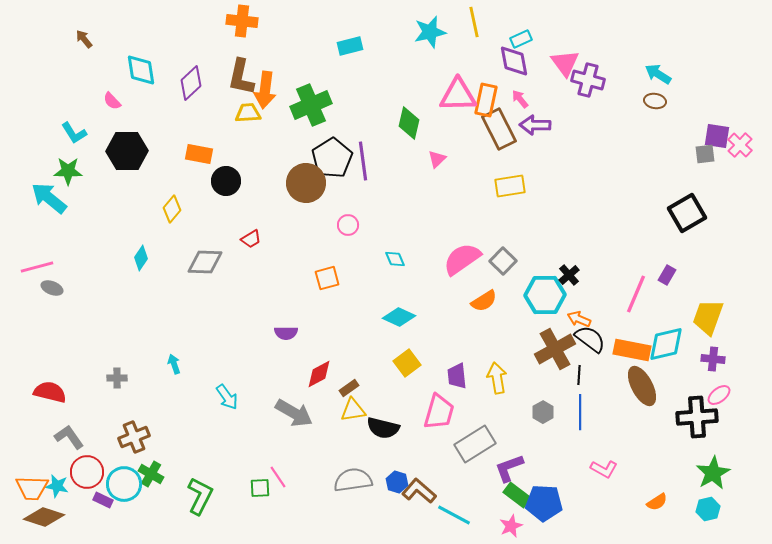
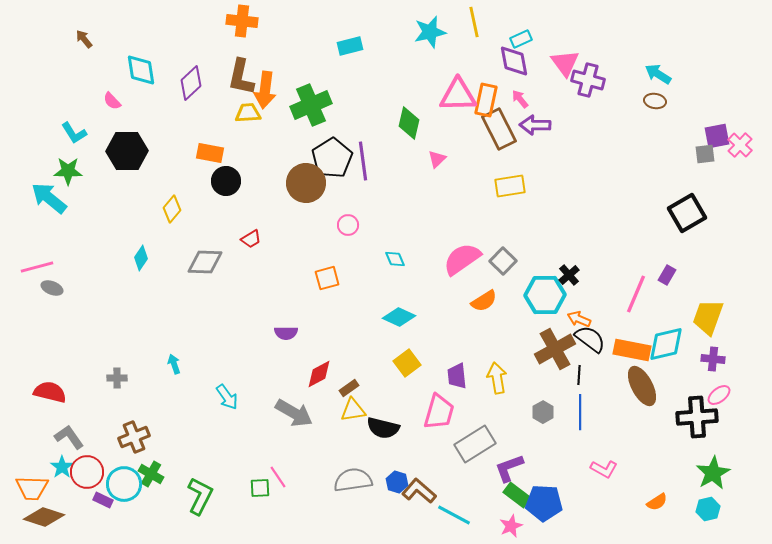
purple square at (717, 136): rotated 20 degrees counterclockwise
orange rectangle at (199, 154): moved 11 px right, 1 px up
cyan star at (57, 486): moved 5 px right, 19 px up; rotated 25 degrees clockwise
